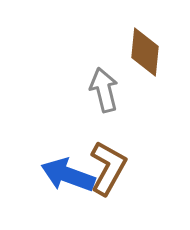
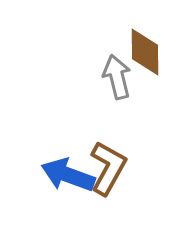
brown diamond: rotated 6 degrees counterclockwise
gray arrow: moved 13 px right, 13 px up
